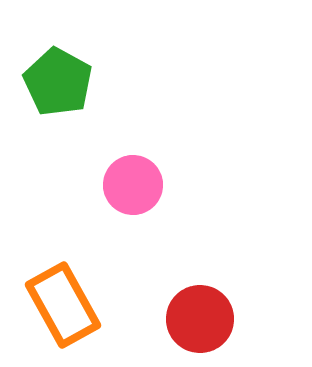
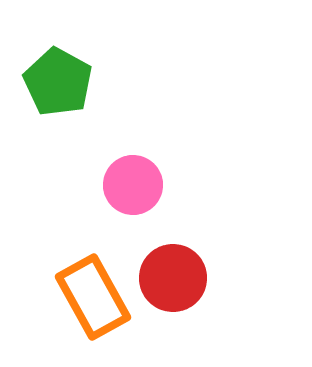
orange rectangle: moved 30 px right, 8 px up
red circle: moved 27 px left, 41 px up
